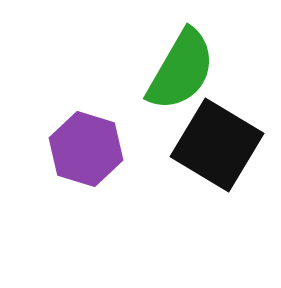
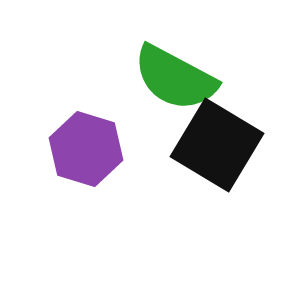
green semicircle: moved 6 px left, 8 px down; rotated 88 degrees clockwise
